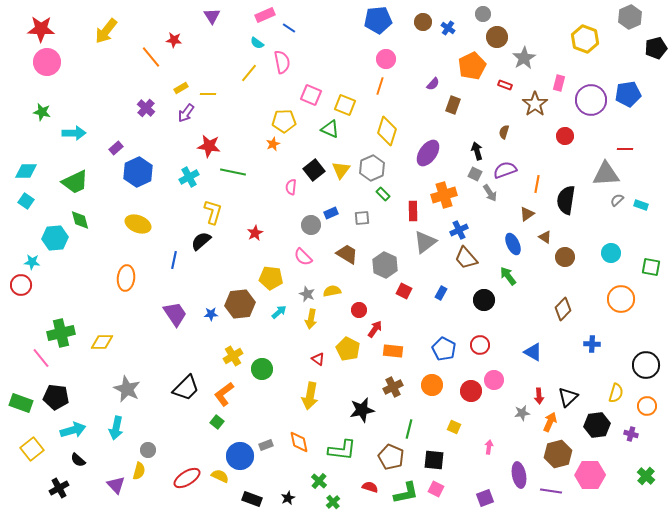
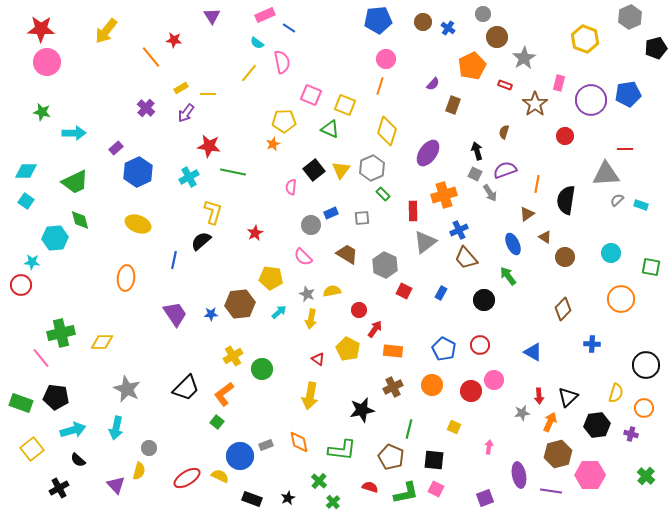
orange circle at (647, 406): moved 3 px left, 2 px down
gray circle at (148, 450): moved 1 px right, 2 px up
